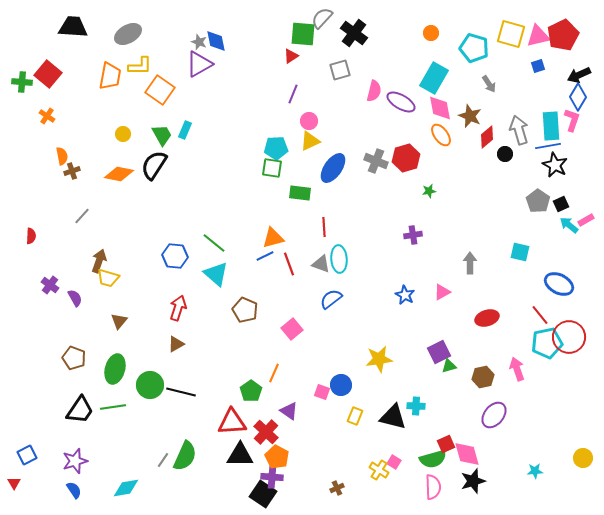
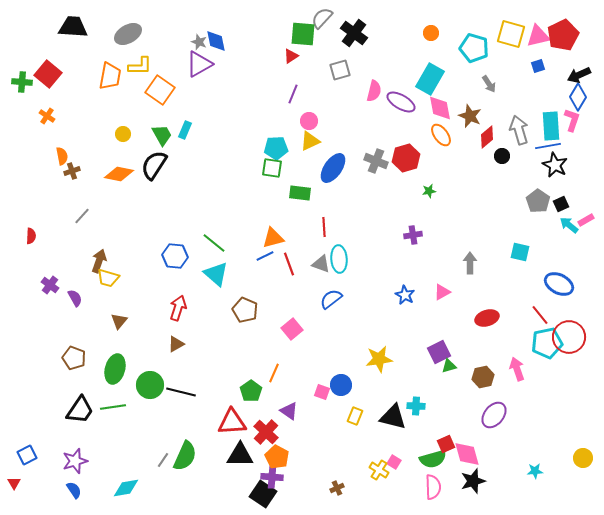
cyan rectangle at (434, 78): moved 4 px left, 1 px down
black circle at (505, 154): moved 3 px left, 2 px down
